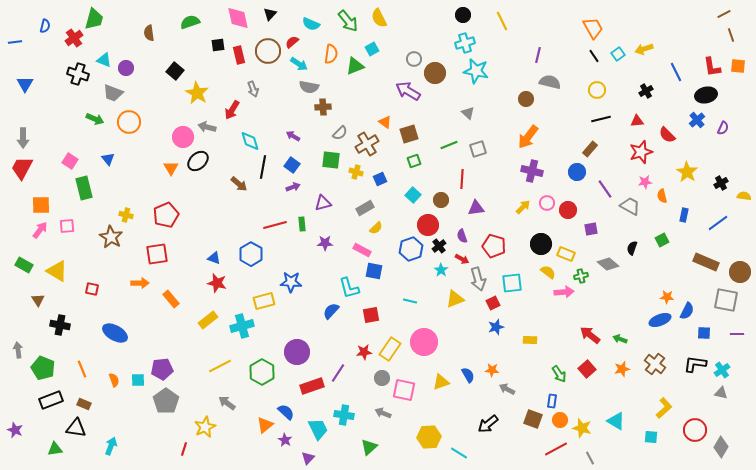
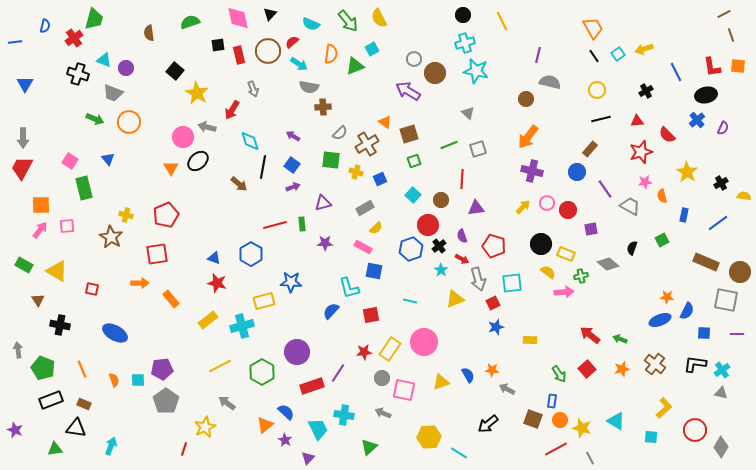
pink rectangle at (362, 250): moved 1 px right, 3 px up
